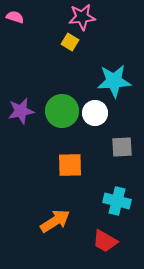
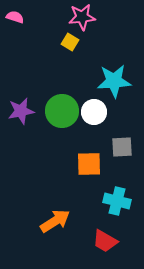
white circle: moved 1 px left, 1 px up
orange square: moved 19 px right, 1 px up
